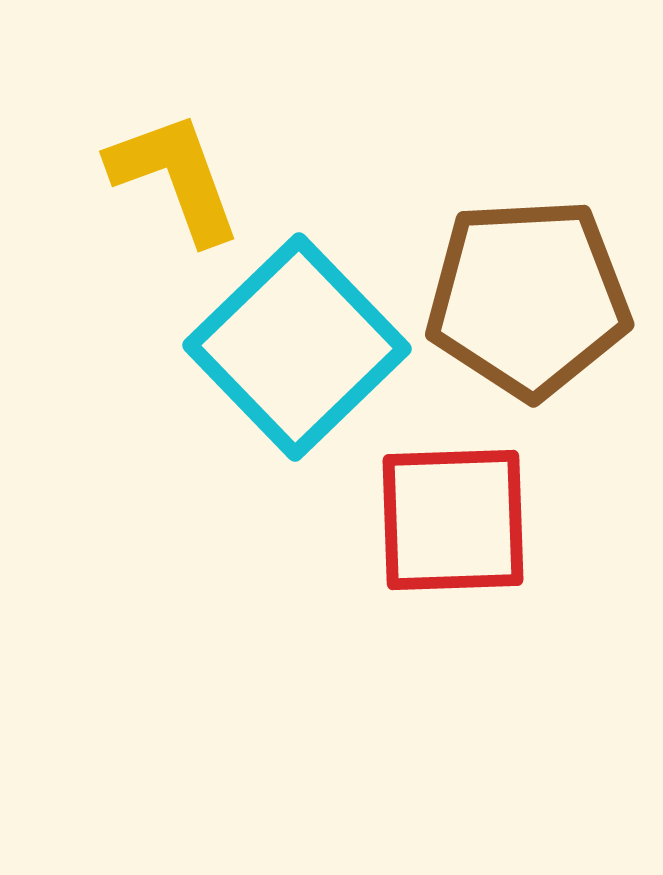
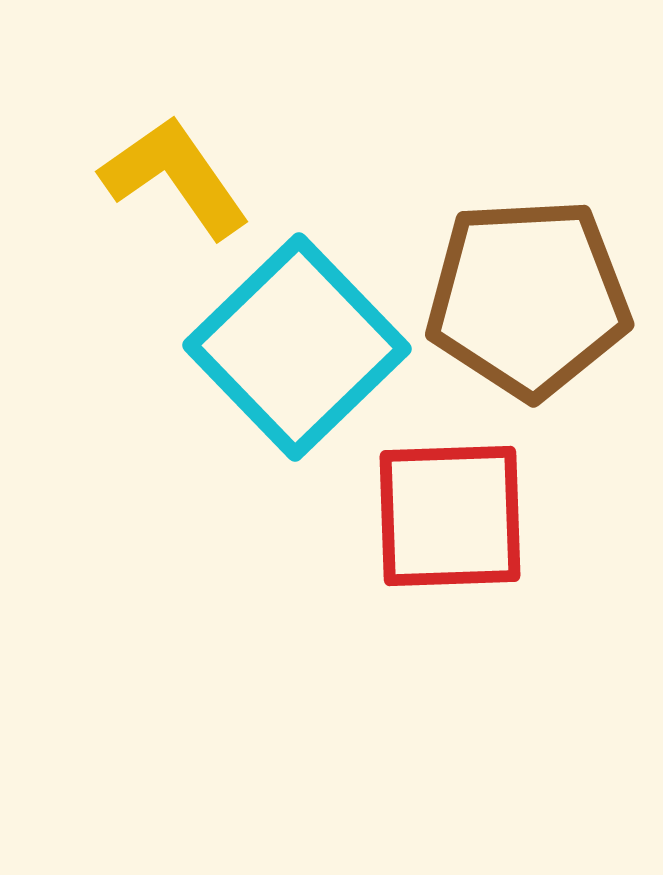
yellow L-shape: rotated 15 degrees counterclockwise
red square: moved 3 px left, 4 px up
